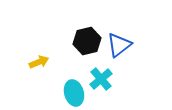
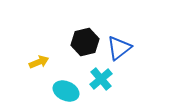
black hexagon: moved 2 px left, 1 px down
blue triangle: moved 3 px down
cyan ellipse: moved 8 px left, 2 px up; rotated 50 degrees counterclockwise
